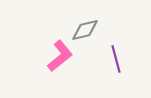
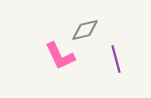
pink L-shape: rotated 104 degrees clockwise
